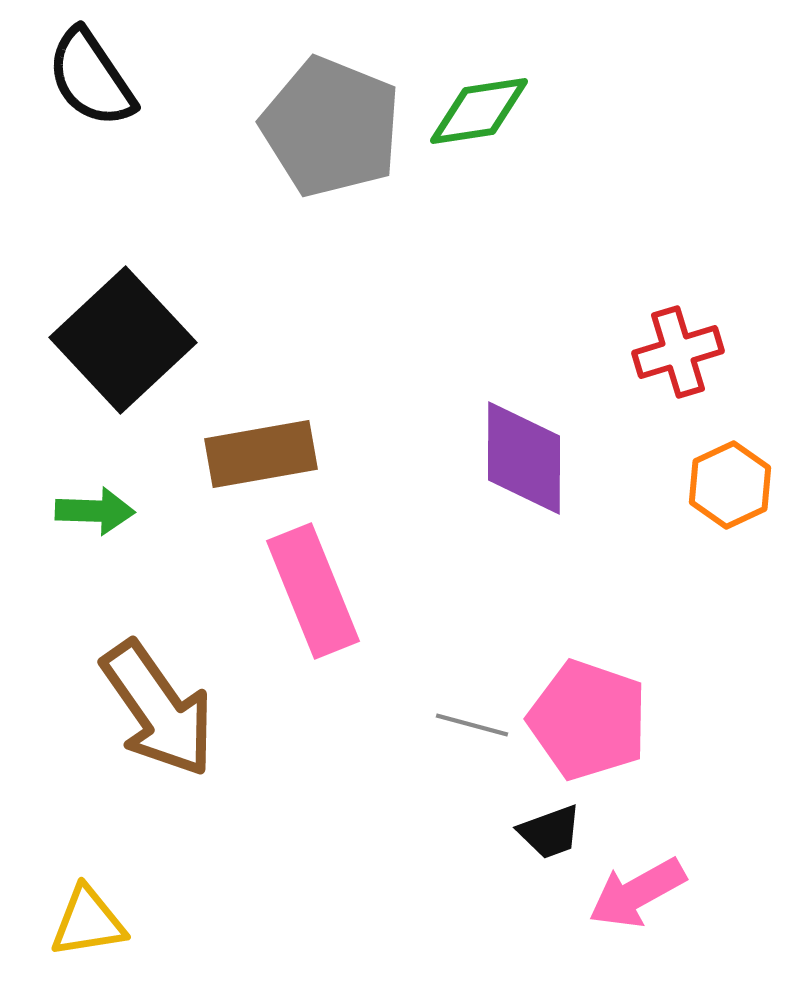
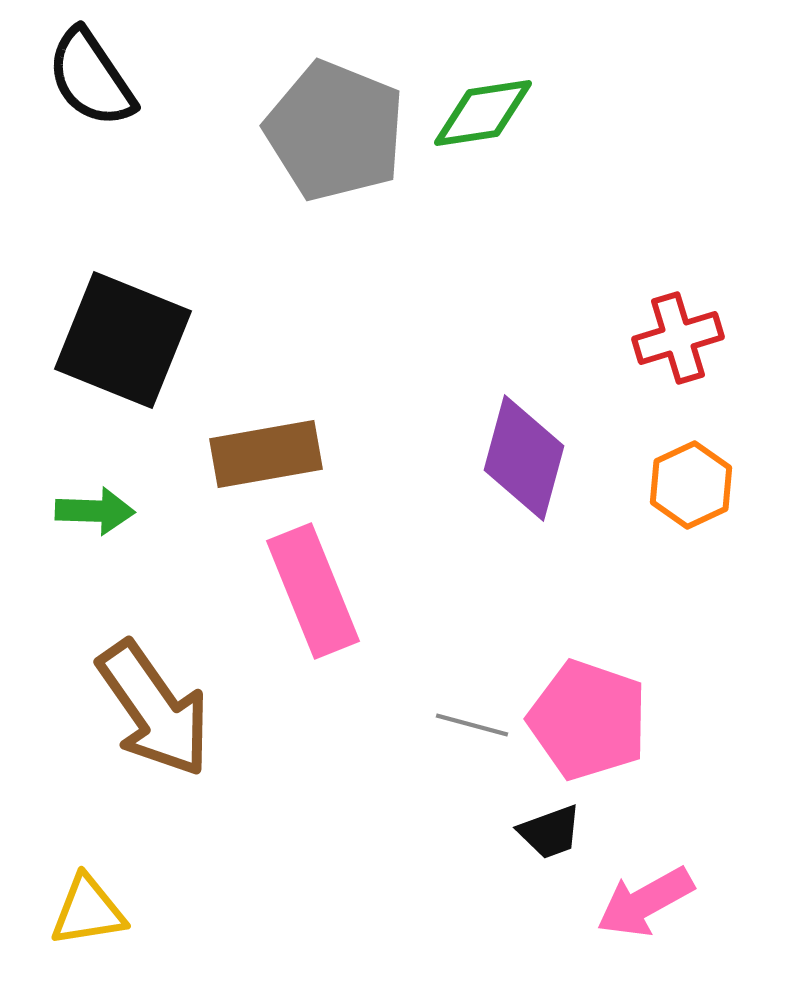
green diamond: moved 4 px right, 2 px down
gray pentagon: moved 4 px right, 4 px down
black square: rotated 25 degrees counterclockwise
red cross: moved 14 px up
brown rectangle: moved 5 px right
purple diamond: rotated 15 degrees clockwise
orange hexagon: moved 39 px left
brown arrow: moved 4 px left
pink arrow: moved 8 px right, 9 px down
yellow triangle: moved 11 px up
